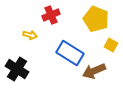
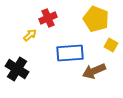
red cross: moved 3 px left, 3 px down
yellow arrow: rotated 56 degrees counterclockwise
blue rectangle: rotated 36 degrees counterclockwise
